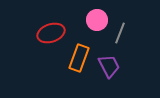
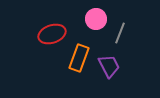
pink circle: moved 1 px left, 1 px up
red ellipse: moved 1 px right, 1 px down
